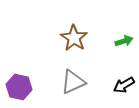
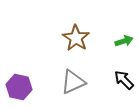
brown star: moved 2 px right
black arrow: moved 5 px up; rotated 75 degrees clockwise
